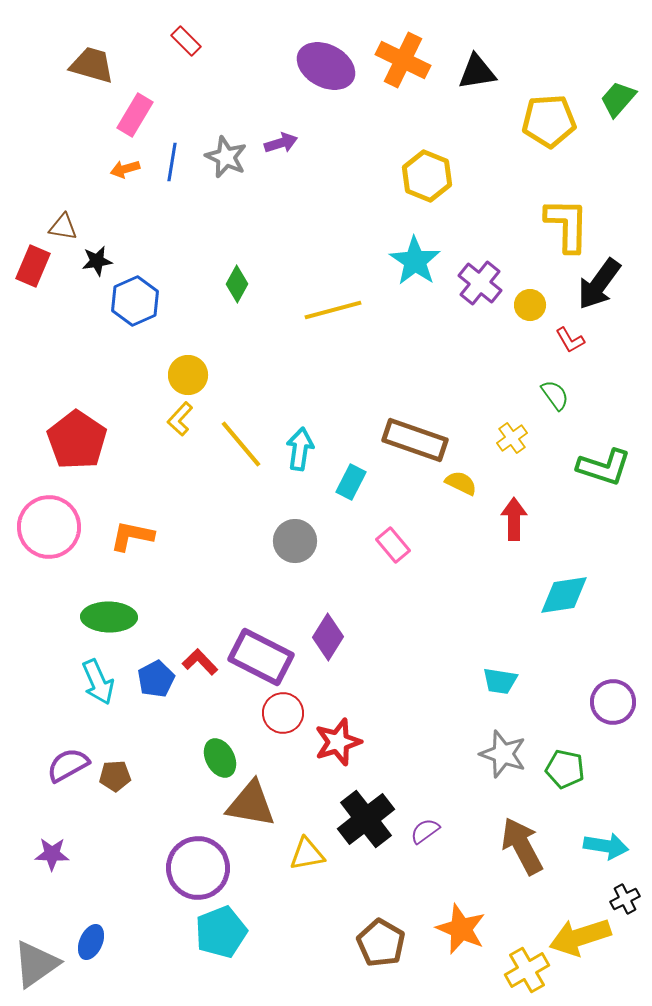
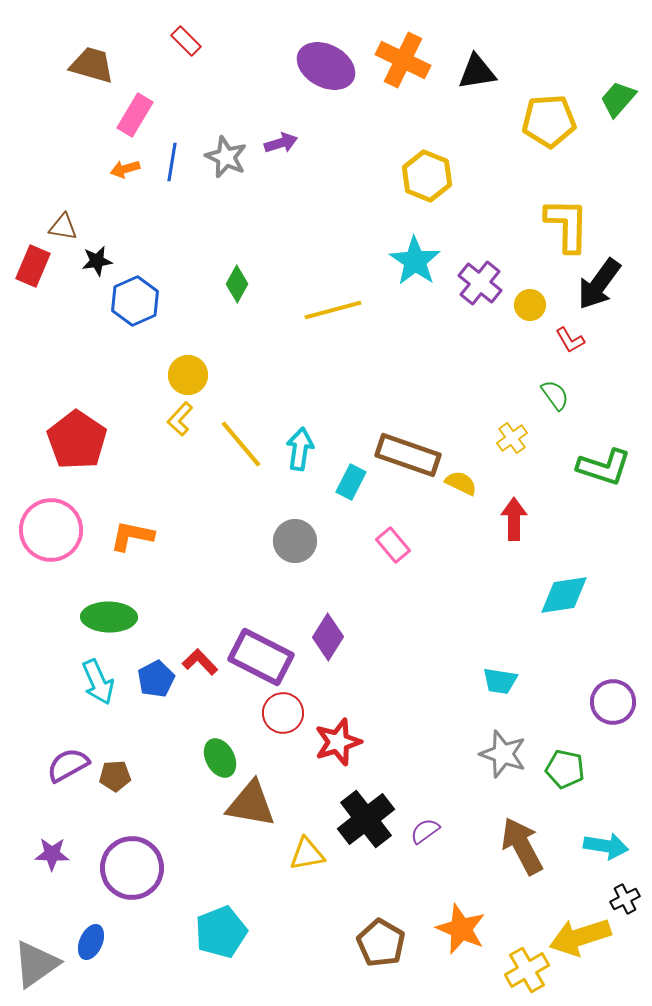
brown rectangle at (415, 440): moved 7 px left, 15 px down
pink circle at (49, 527): moved 2 px right, 3 px down
purple circle at (198, 868): moved 66 px left
